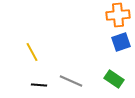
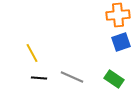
yellow line: moved 1 px down
gray line: moved 1 px right, 4 px up
black line: moved 7 px up
